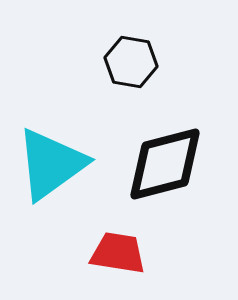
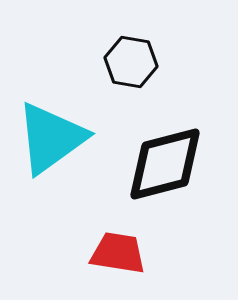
cyan triangle: moved 26 px up
